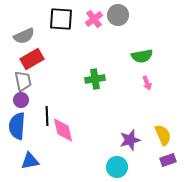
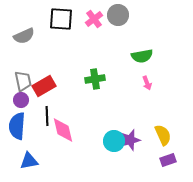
red rectangle: moved 12 px right, 27 px down
blue triangle: moved 1 px left
cyan circle: moved 3 px left, 26 px up
